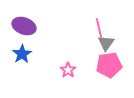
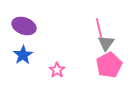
blue star: moved 1 px right, 1 px down
pink pentagon: rotated 20 degrees counterclockwise
pink star: moved 11 px left
